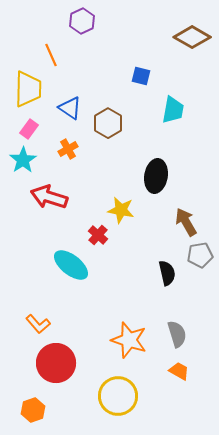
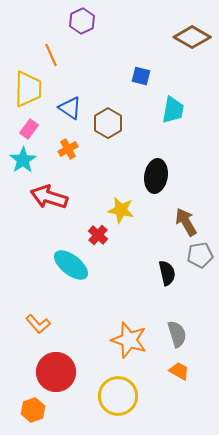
red circle: moved 9 px down
